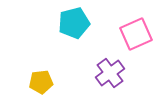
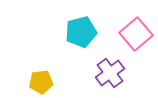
cyan pentagon: moved 7 px right, 9 px down
pink square: rotated 16 degrees counterclockwise
